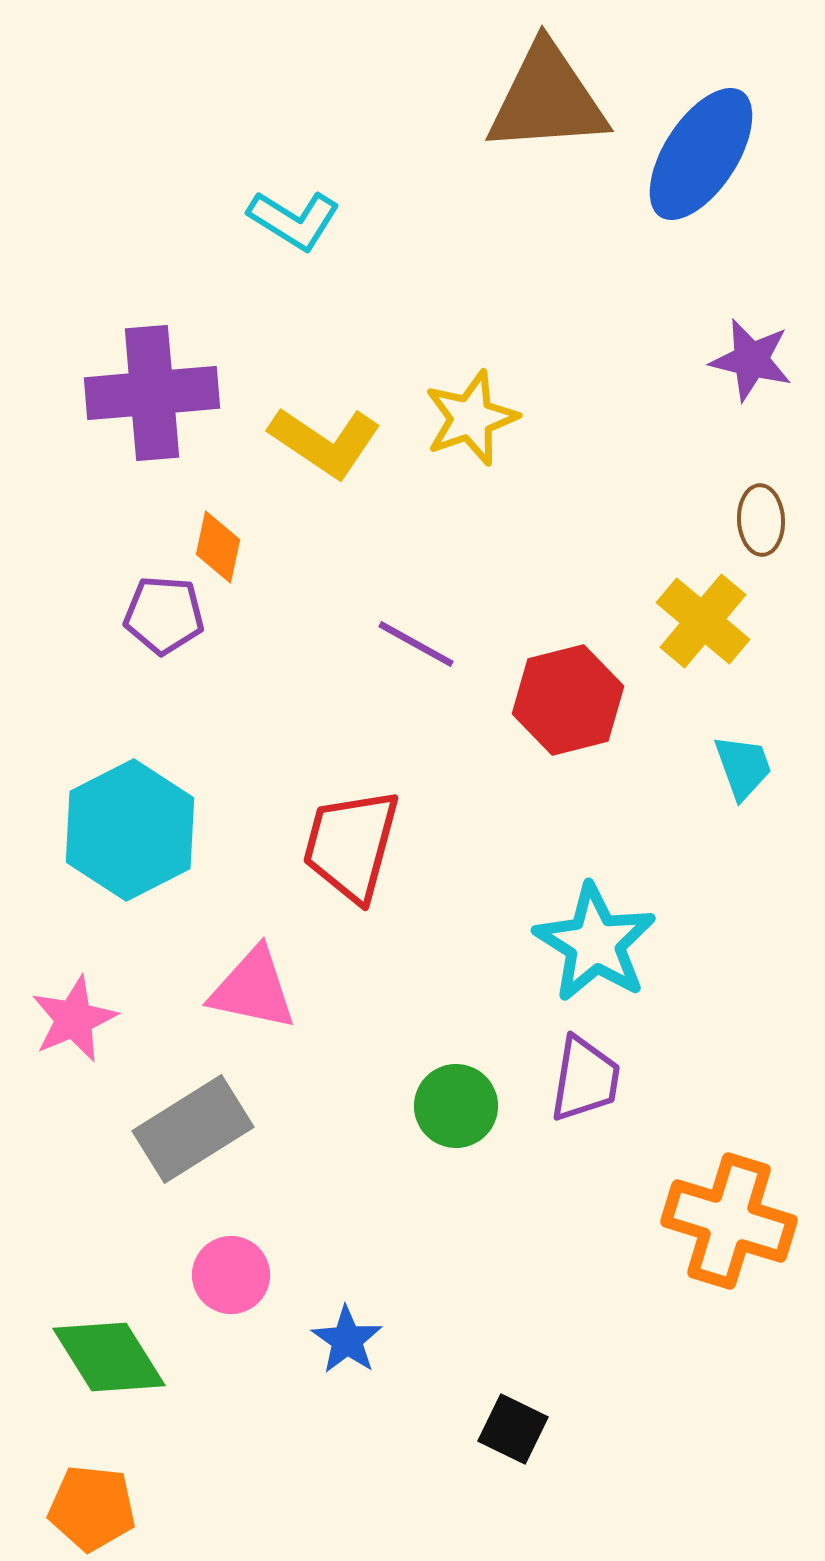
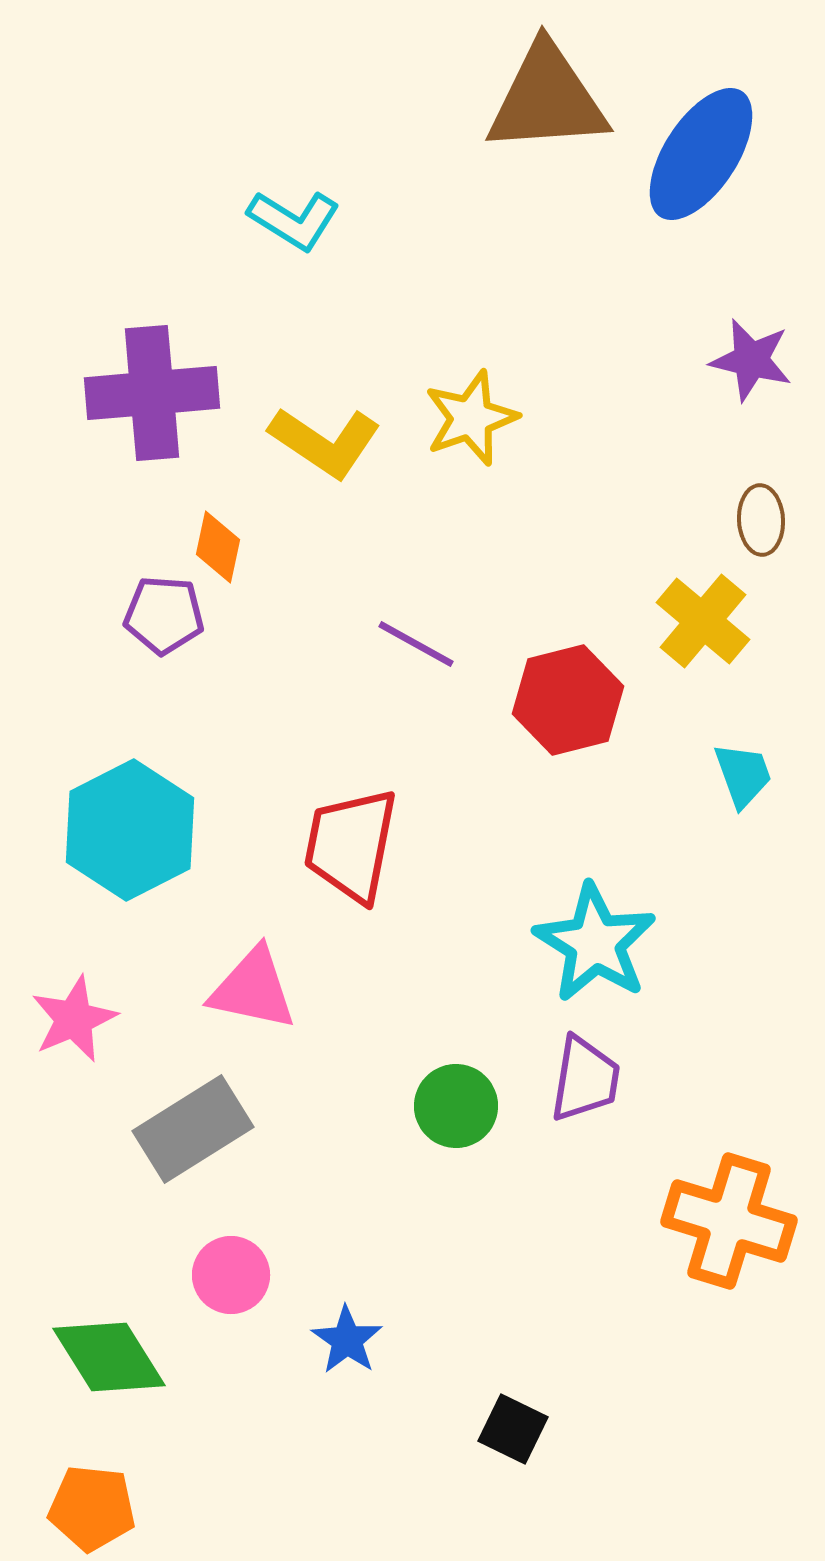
cyan trapezoid: moved 8 px down
red trapezoid: rotated 4 degrees counterclockwise
